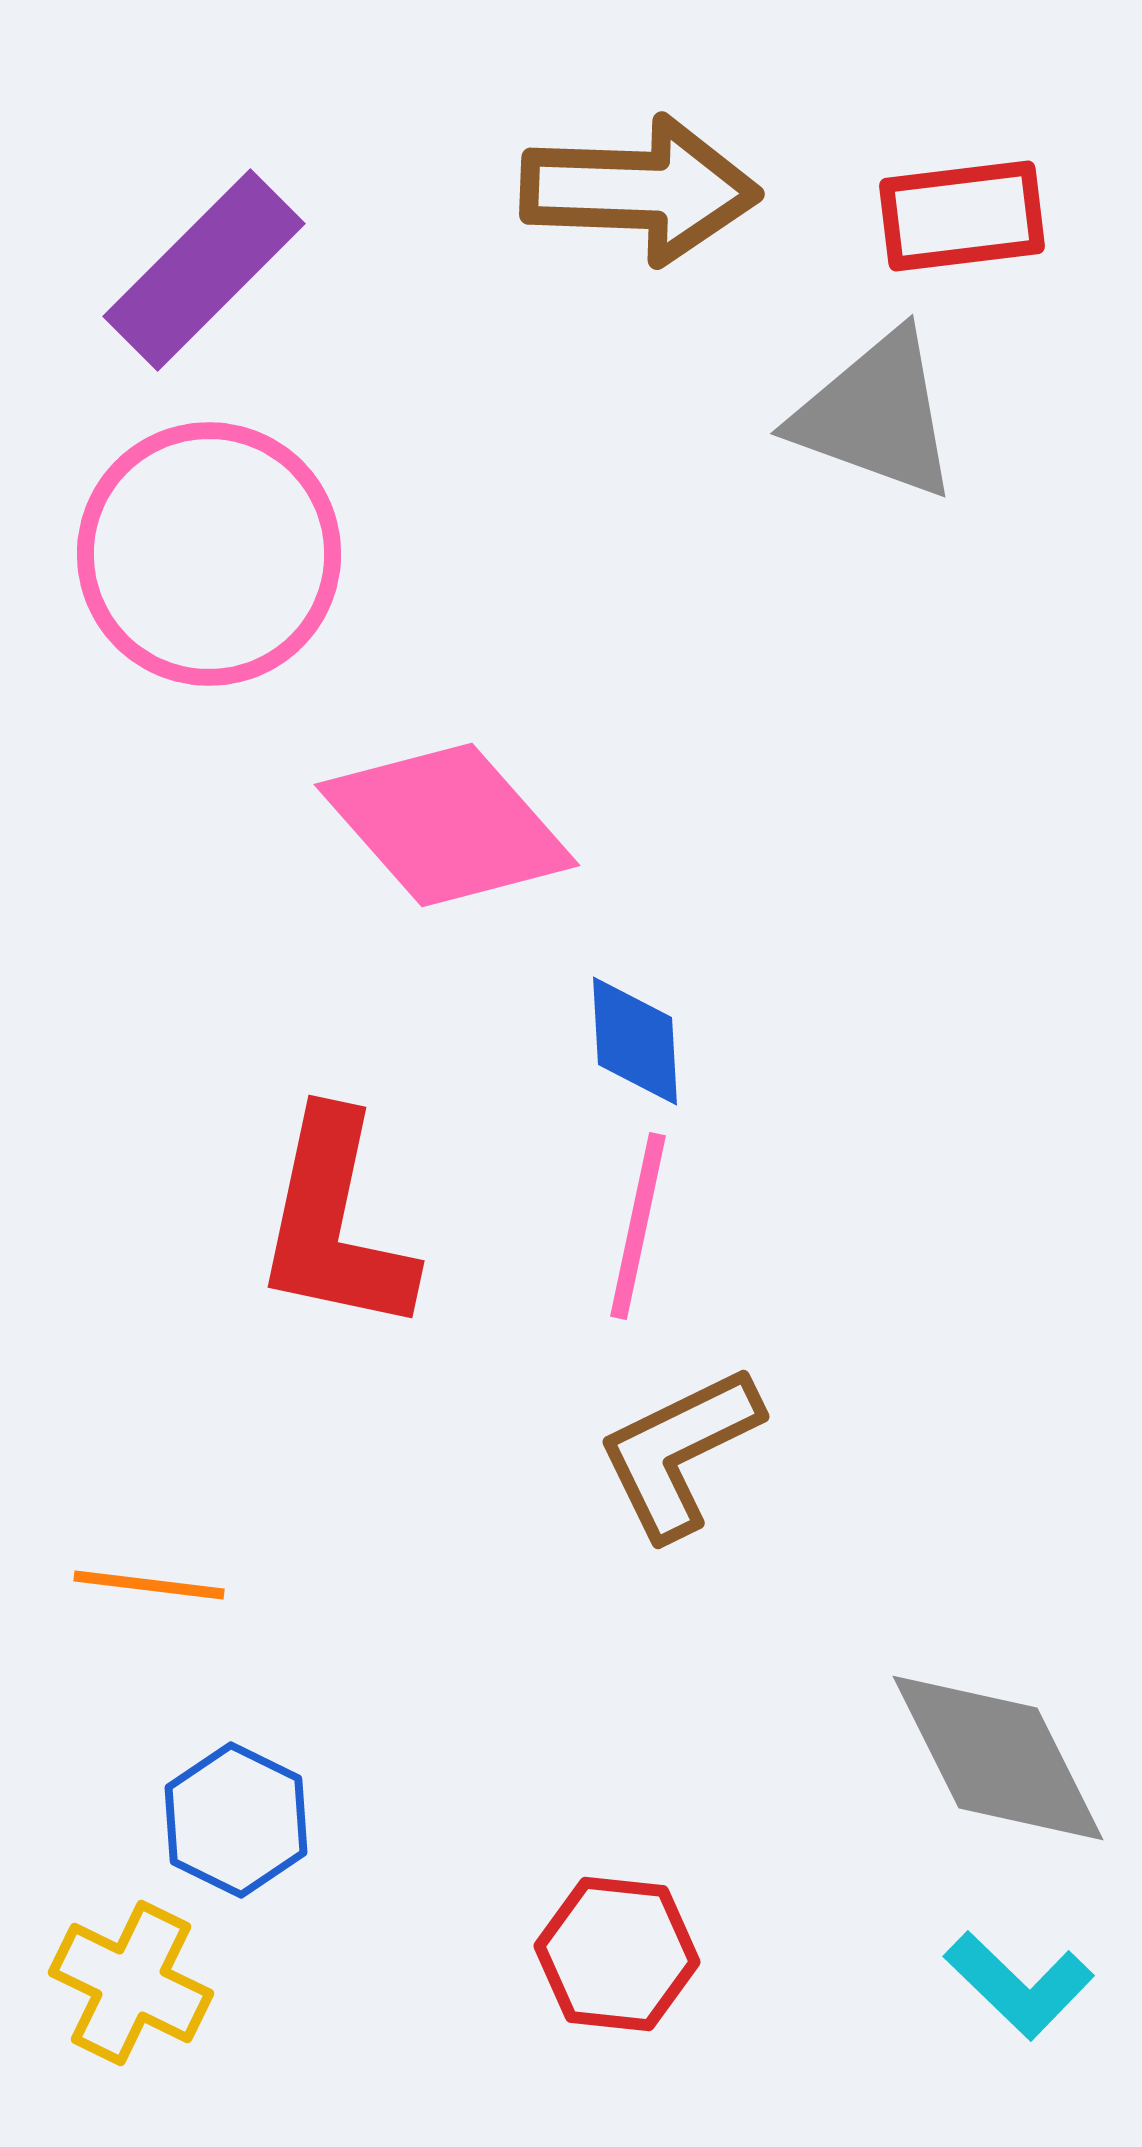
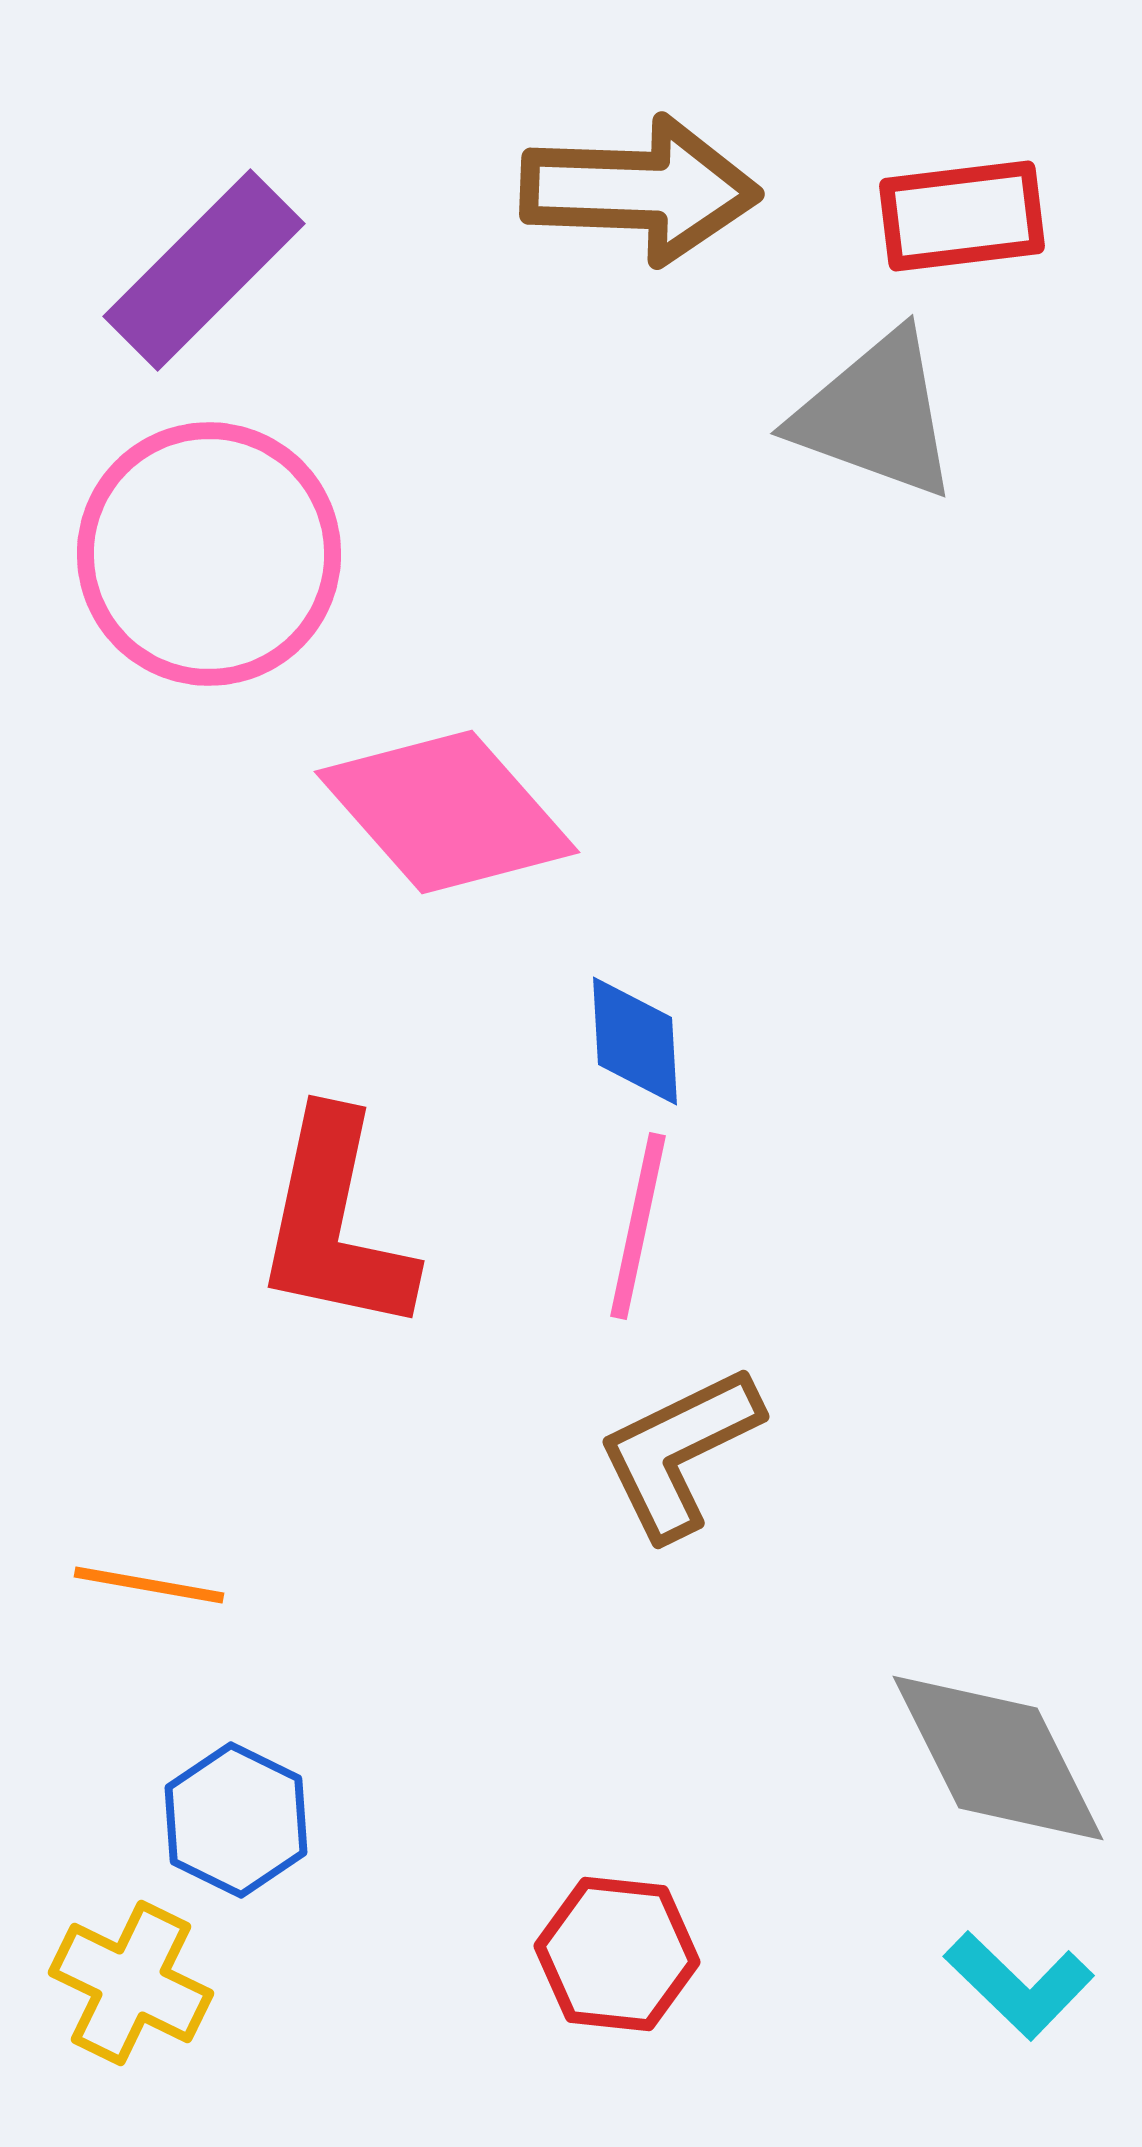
pink diamond: moved 13 px up
orange line: rotated 3 degrees clockwise
